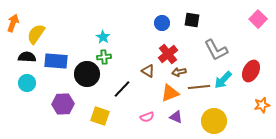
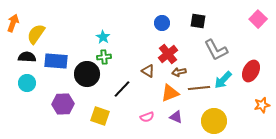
black square: moved 6 px right, 1 px down
brown line: moved 1 px down
